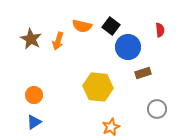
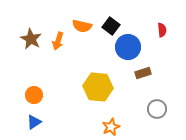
red semicircle: moved 2 px right
